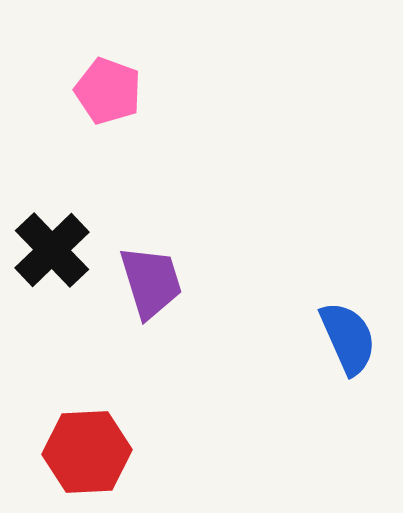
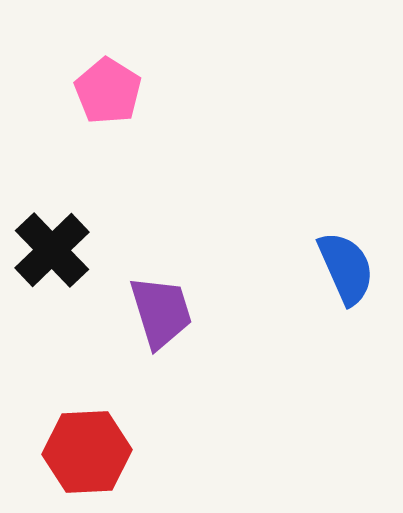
pink pentagon: rotated 12 degrees clockwise
purple trapezoid: moved 10 px right, 30 px down
blue semicircle: moved 2 px left, 70 px up
